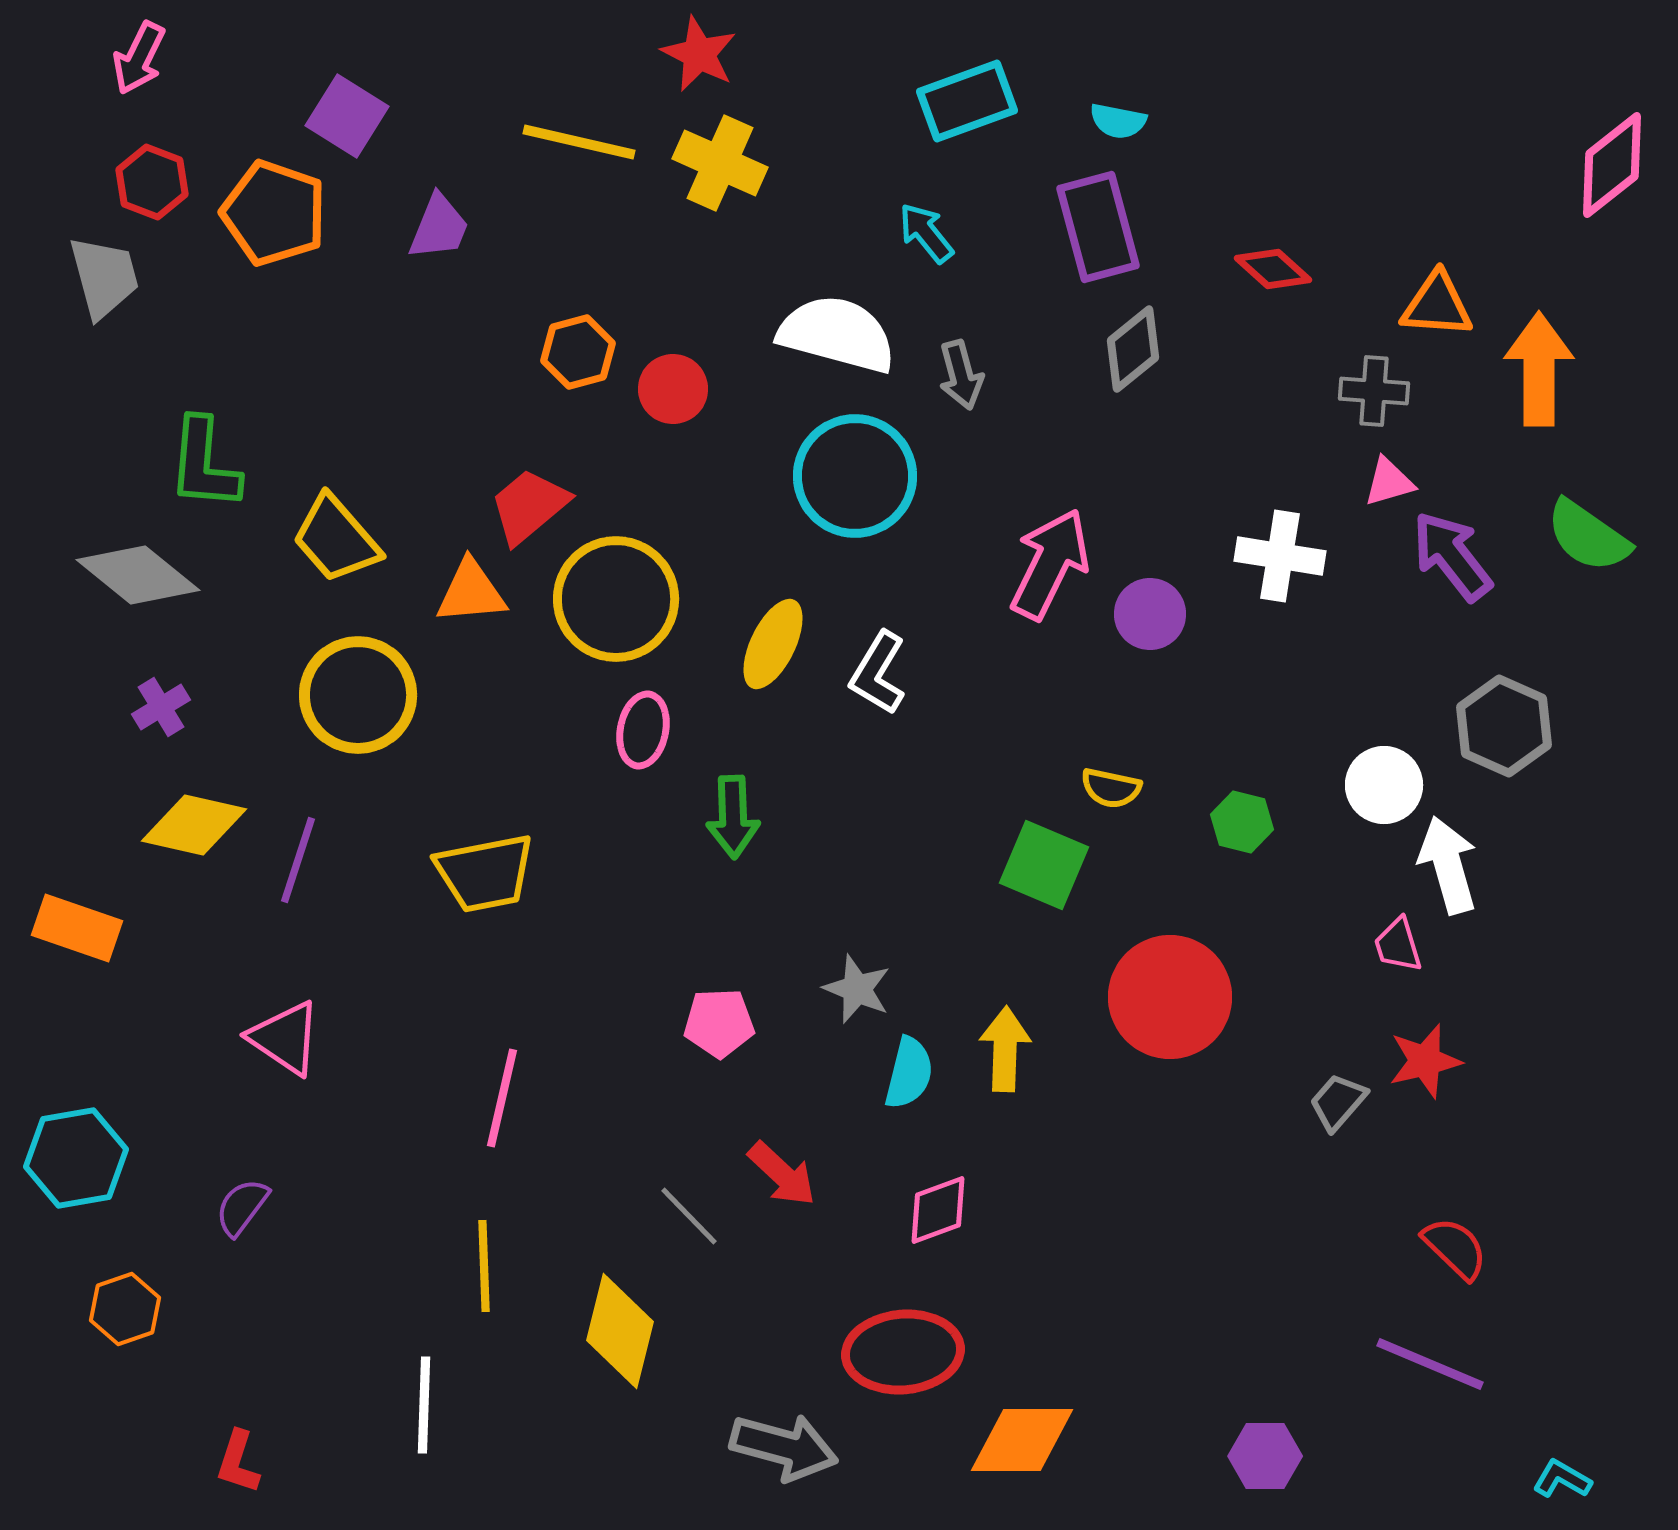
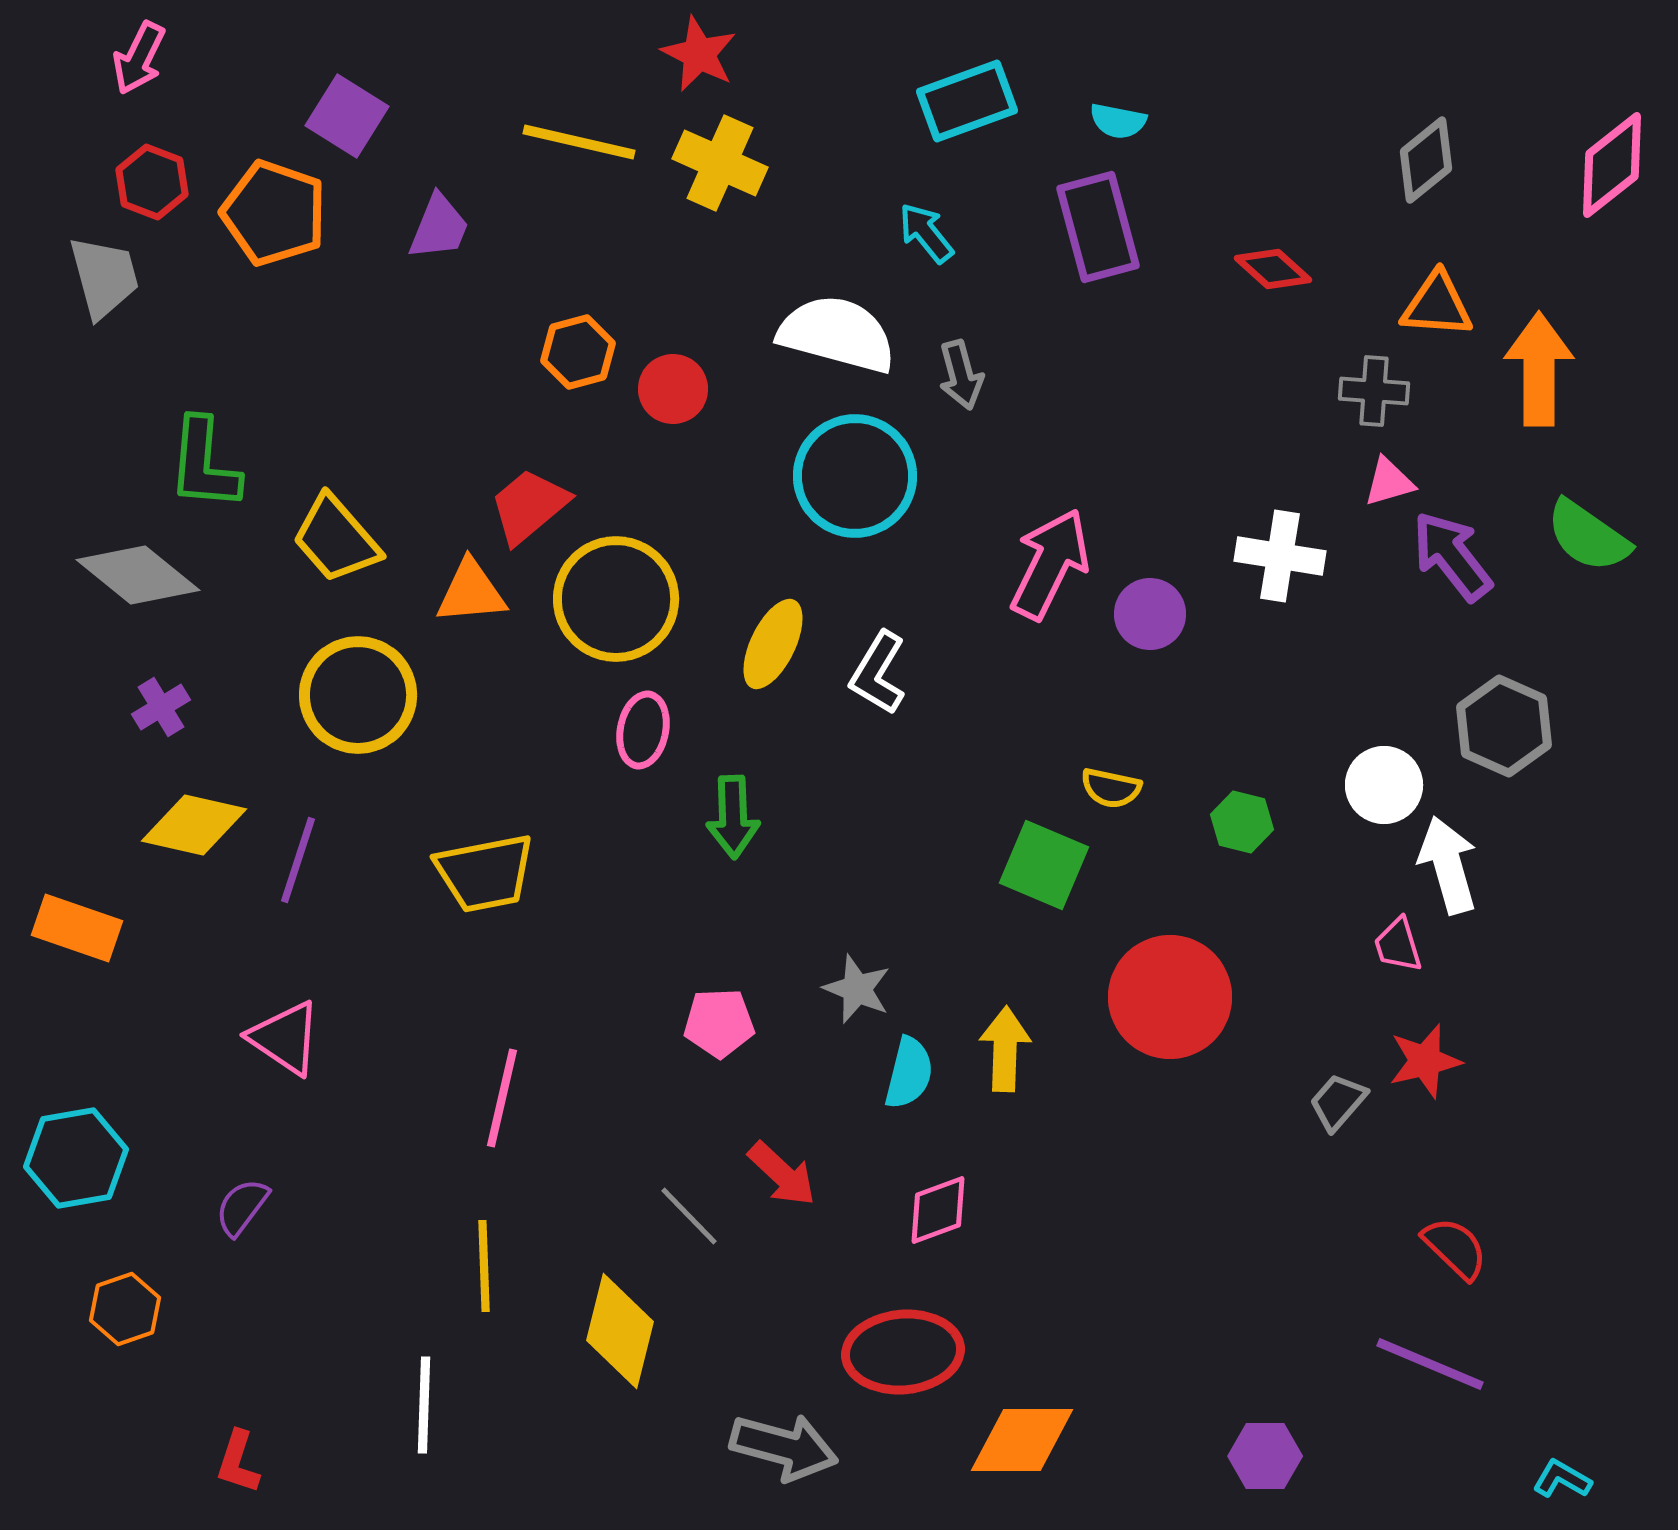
gray diamond at (1133, 349): moved 293 px right, 189 px up
